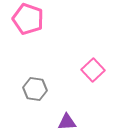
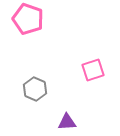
pink square: rotated 25 degrees clockwise
gray hexagon: rotated 15 degrees clockwise
